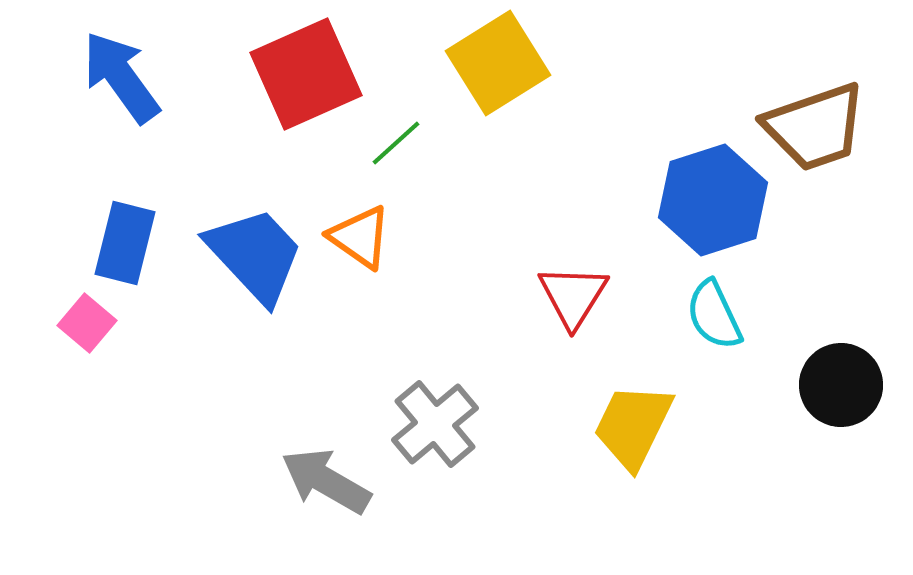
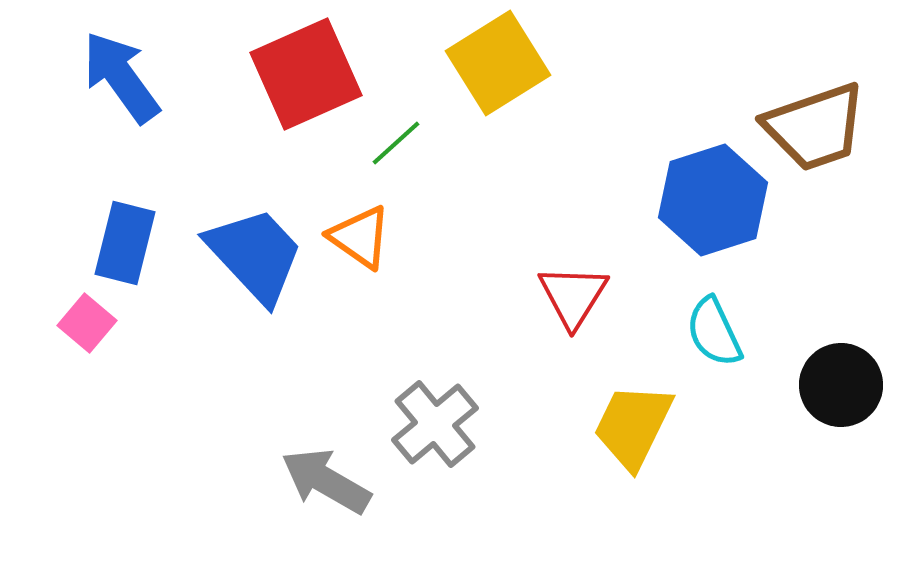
cyan semicircle: moved 17 px down
